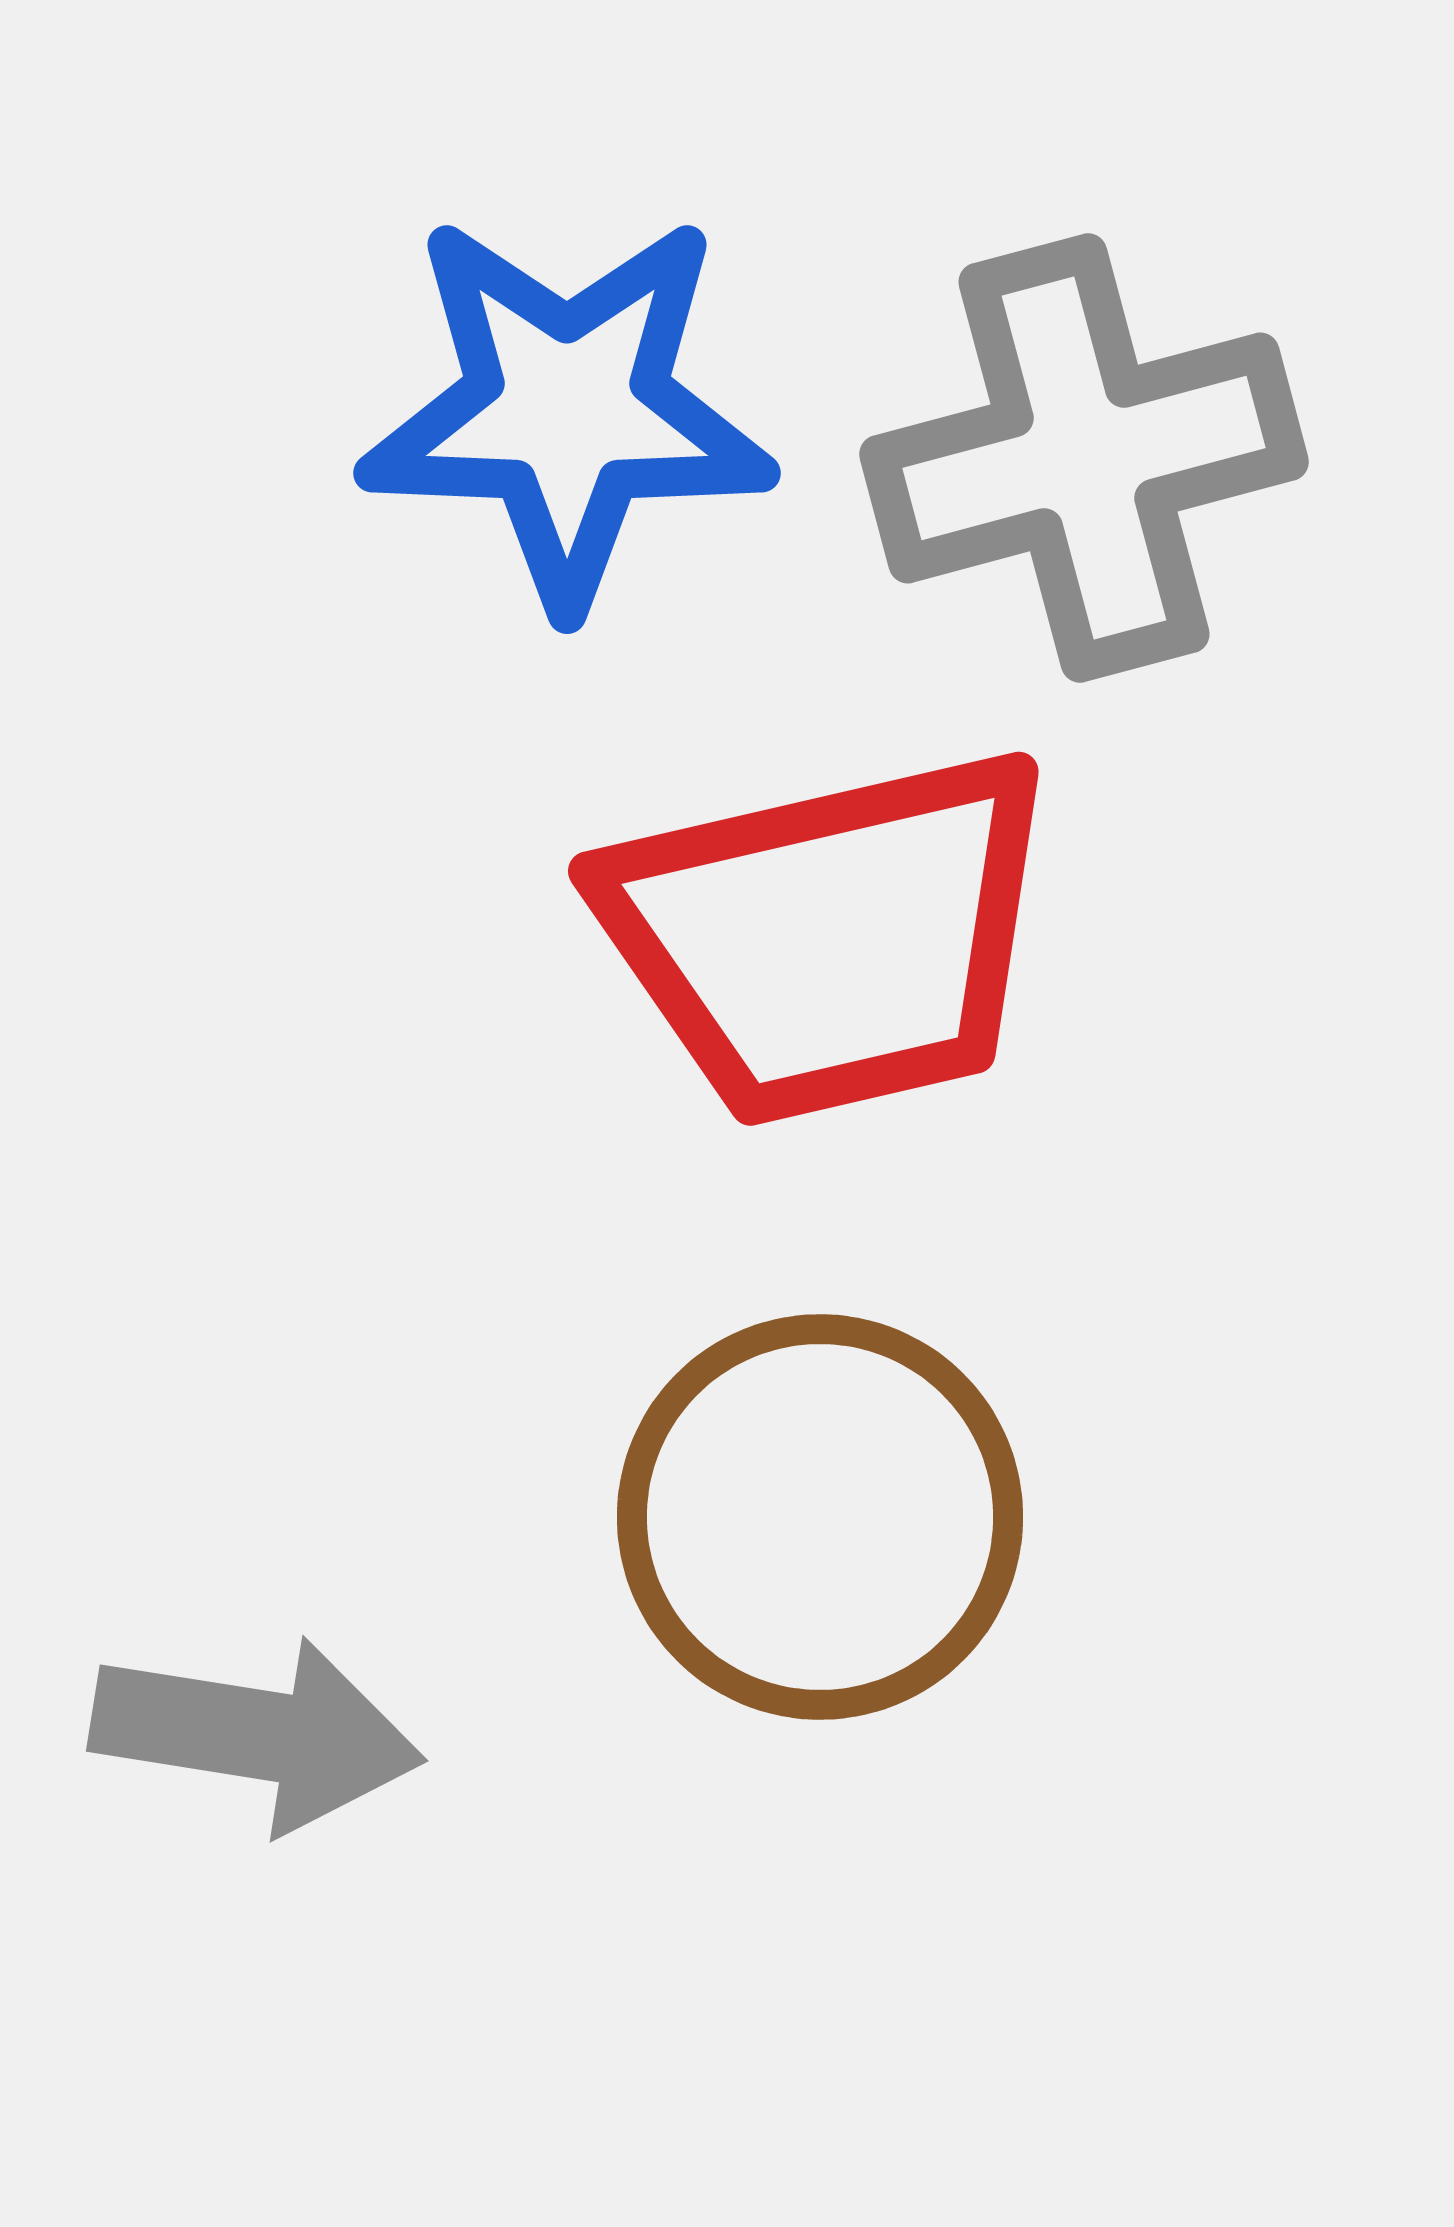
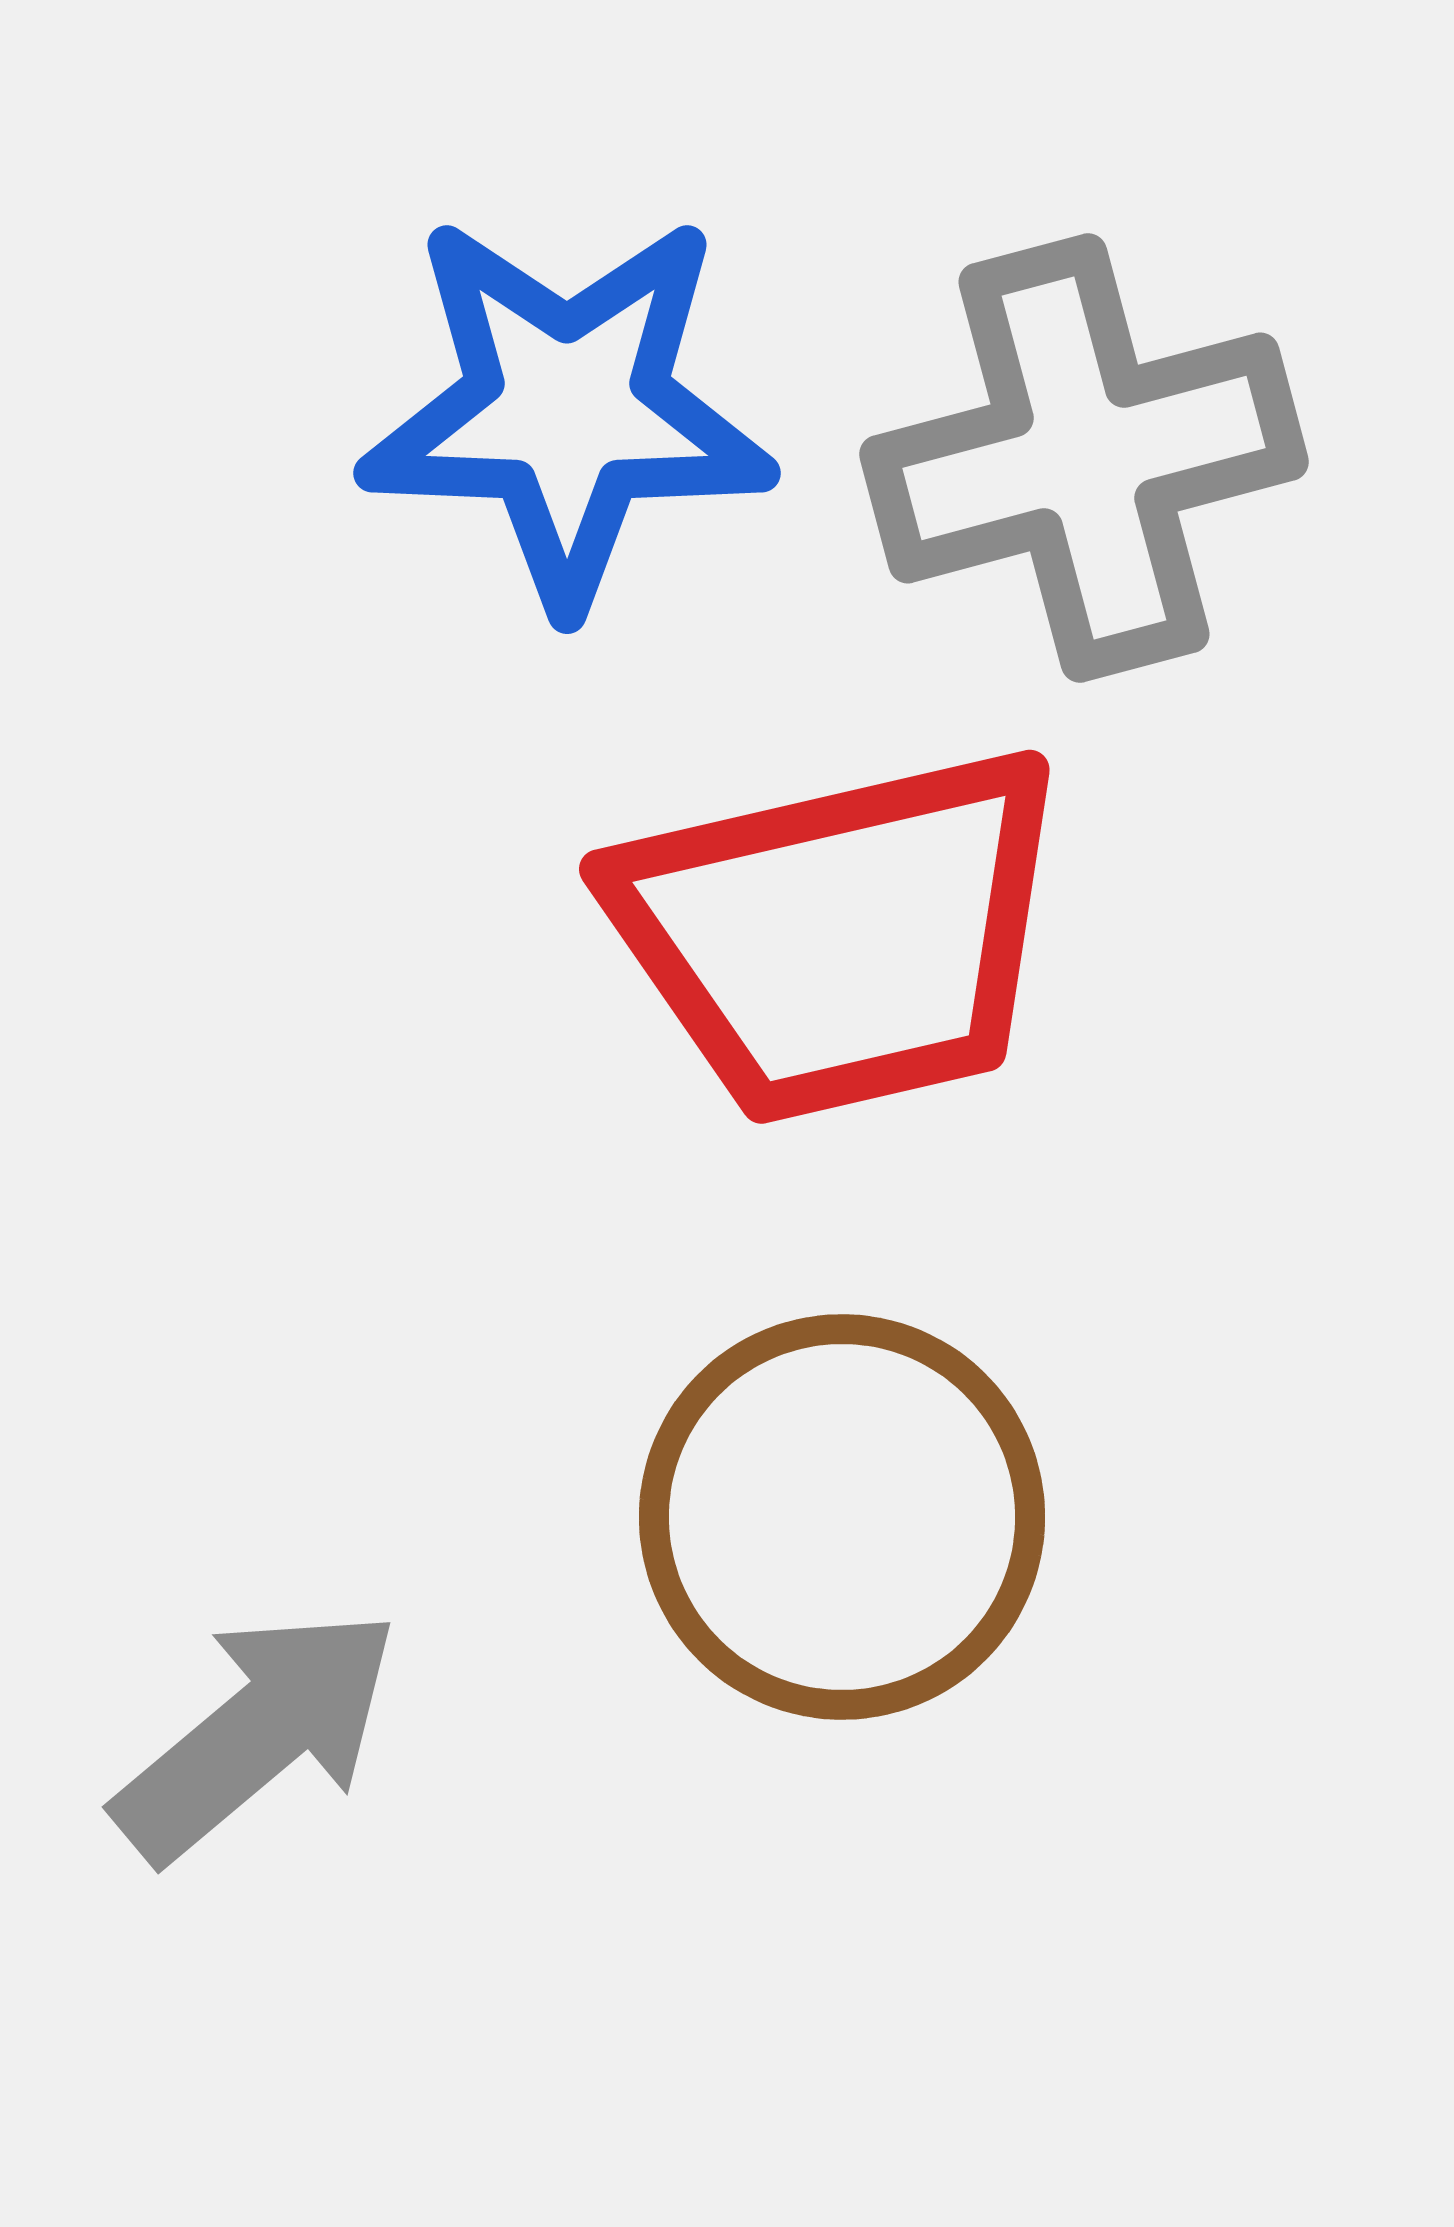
red trapezoid: moved 11 px right, 2 px up
brown circle: moved 22 px right
gray arrow: rotated 49 degrees counterclockwise
